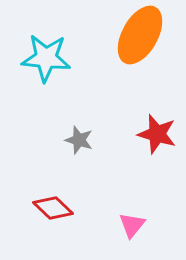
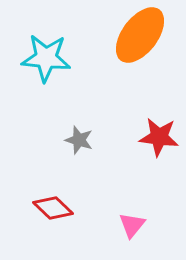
orange ellipse: rotated 8 degrees clockwise
red star: moved 2 px right, 3 px down; rotated 9 degrees counterclockwise
